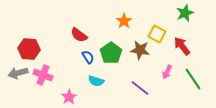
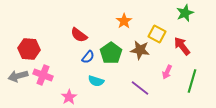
blue semicircle: rotated 72 degrees clockwise
gray arrow: moved 3 px down
green line: moved 1 px left, 2 px down; rotated 50 degrees clockwise
